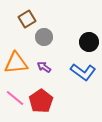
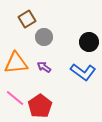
red pentagon: moved 1 px left, 5 px down
